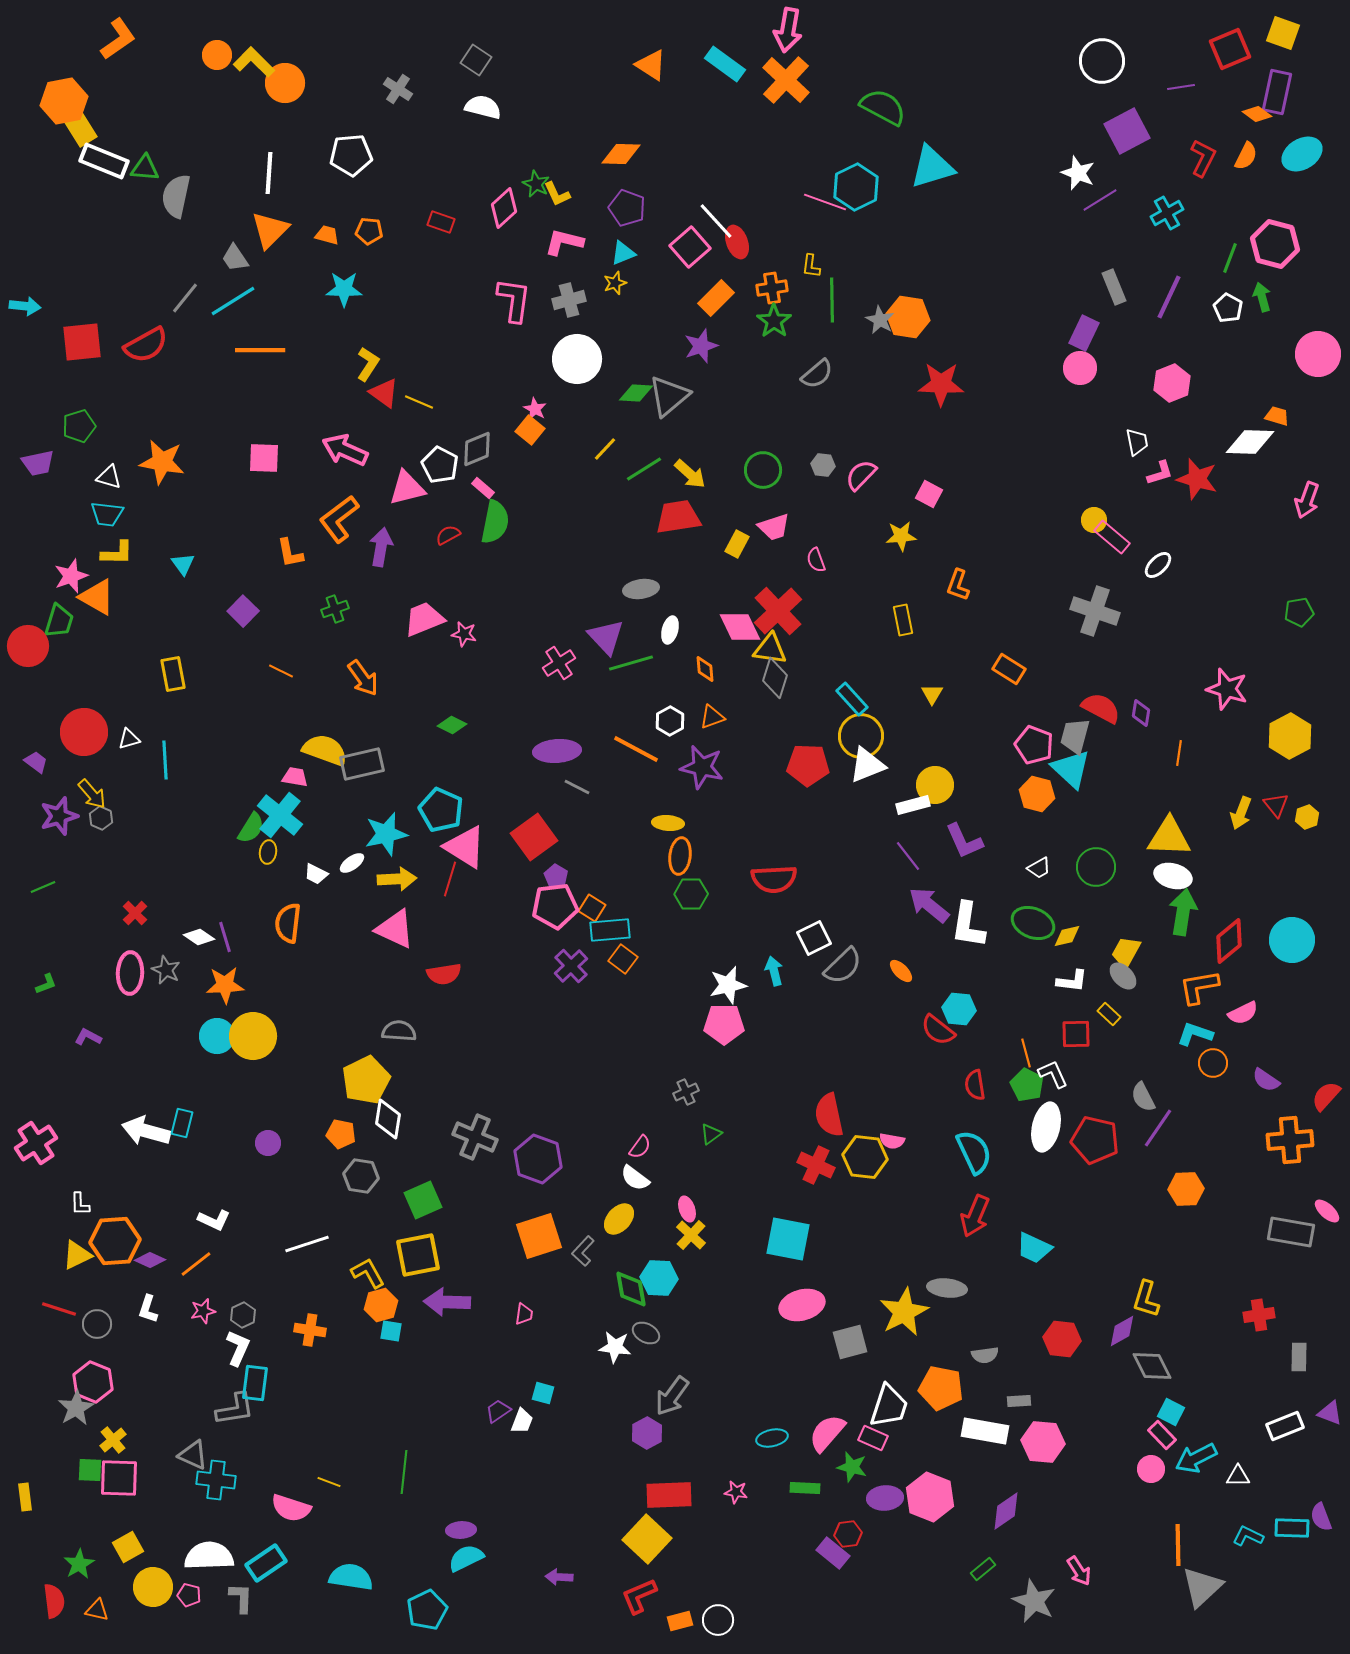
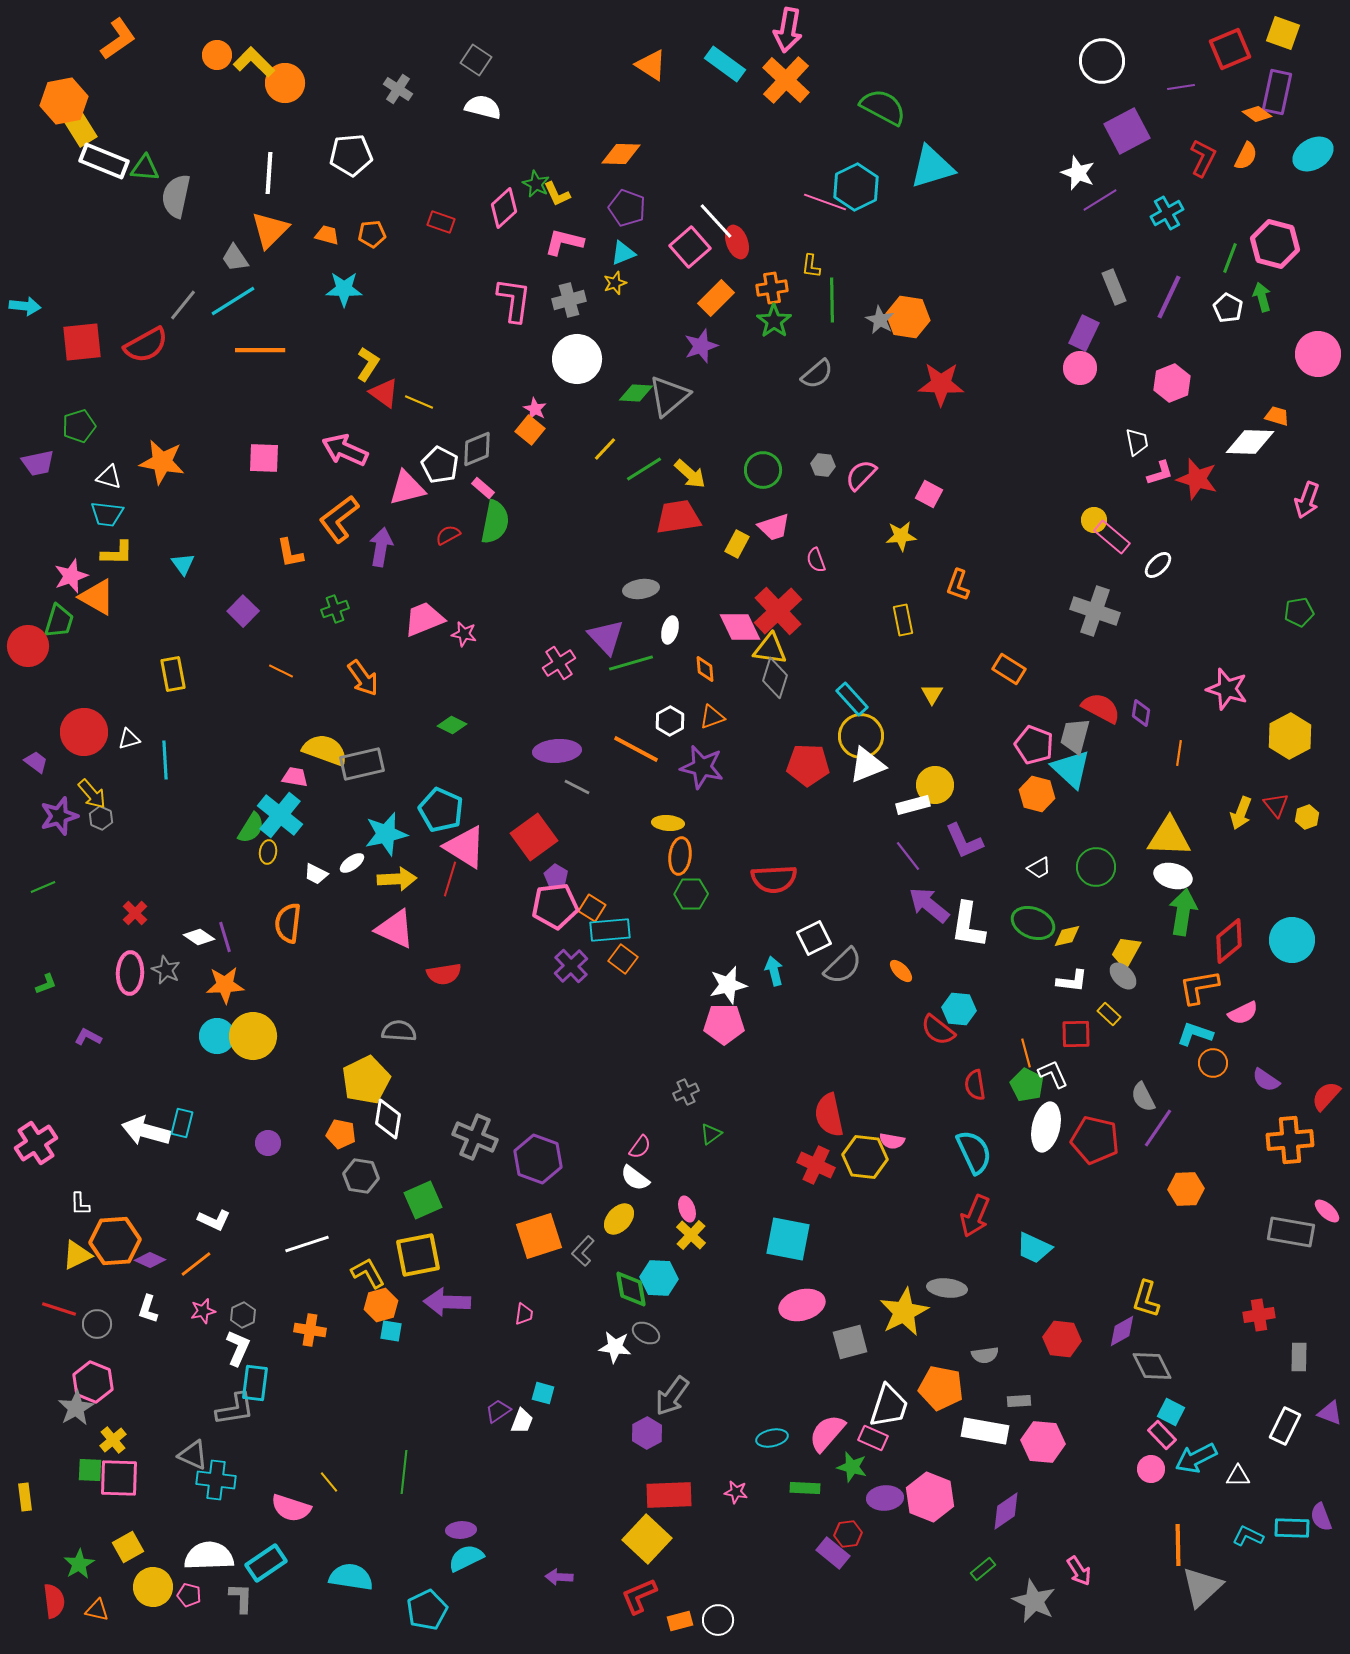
cyan ellipse at (1302, 154): moved 11 px right
orange pentagon at (369, 231): moved 3 px right, 3 px down; rotated 12 degrees counterclockwise
gray line at (185, 298): moved 2 px left, 7 px down
white rectangle at (1285, 1426): rotated 42 degrees counterclockwise
yellow line at (329, 1482): rotated 30 degrees clockwise
